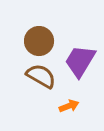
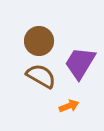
purple trapezoid: moved 2 px down
